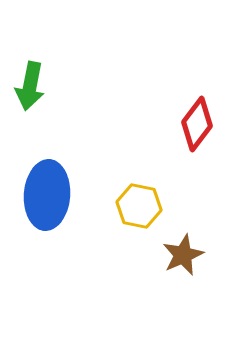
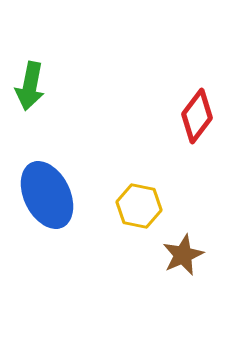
red diamond: moved 8 px up
blue ellipse: rotated 30 degrees counterclockwise
